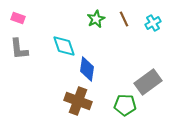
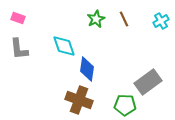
cyan cross: moved 8 px right, 2 px up
brown cross: moved 1 px right, 1 px up
